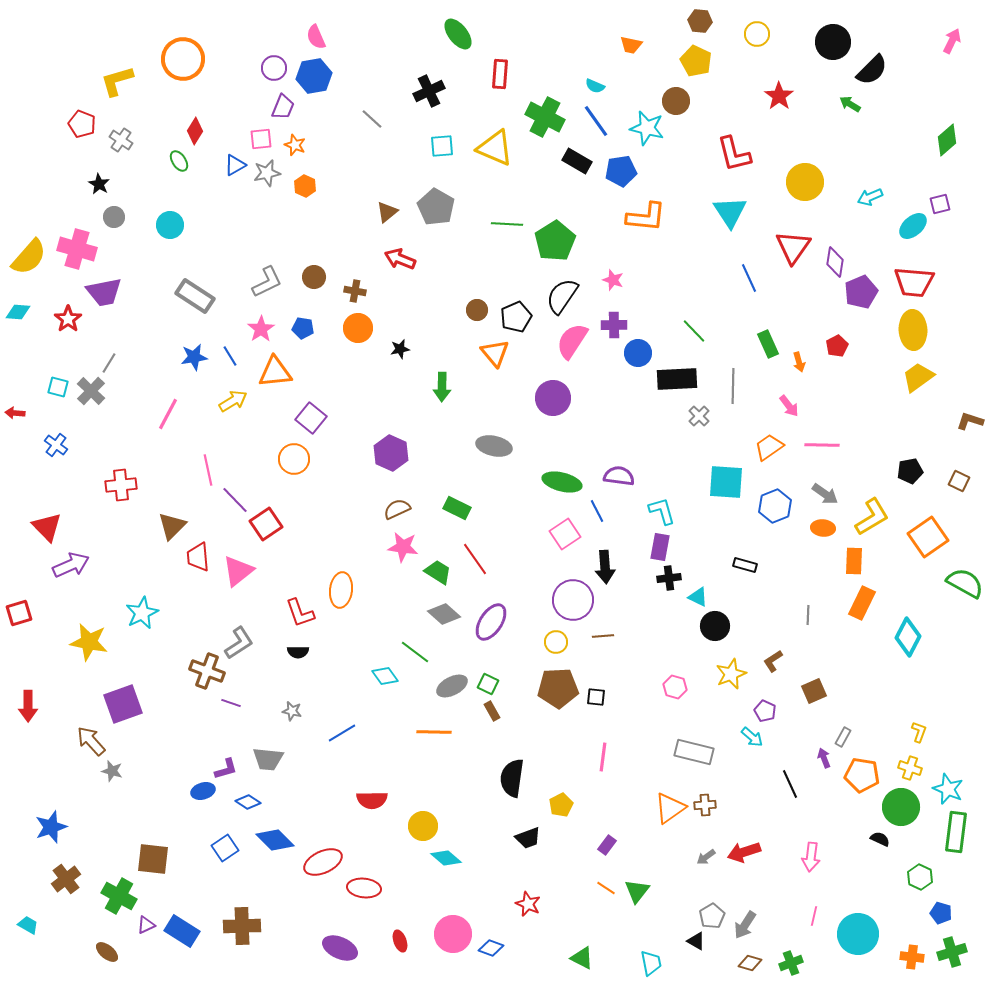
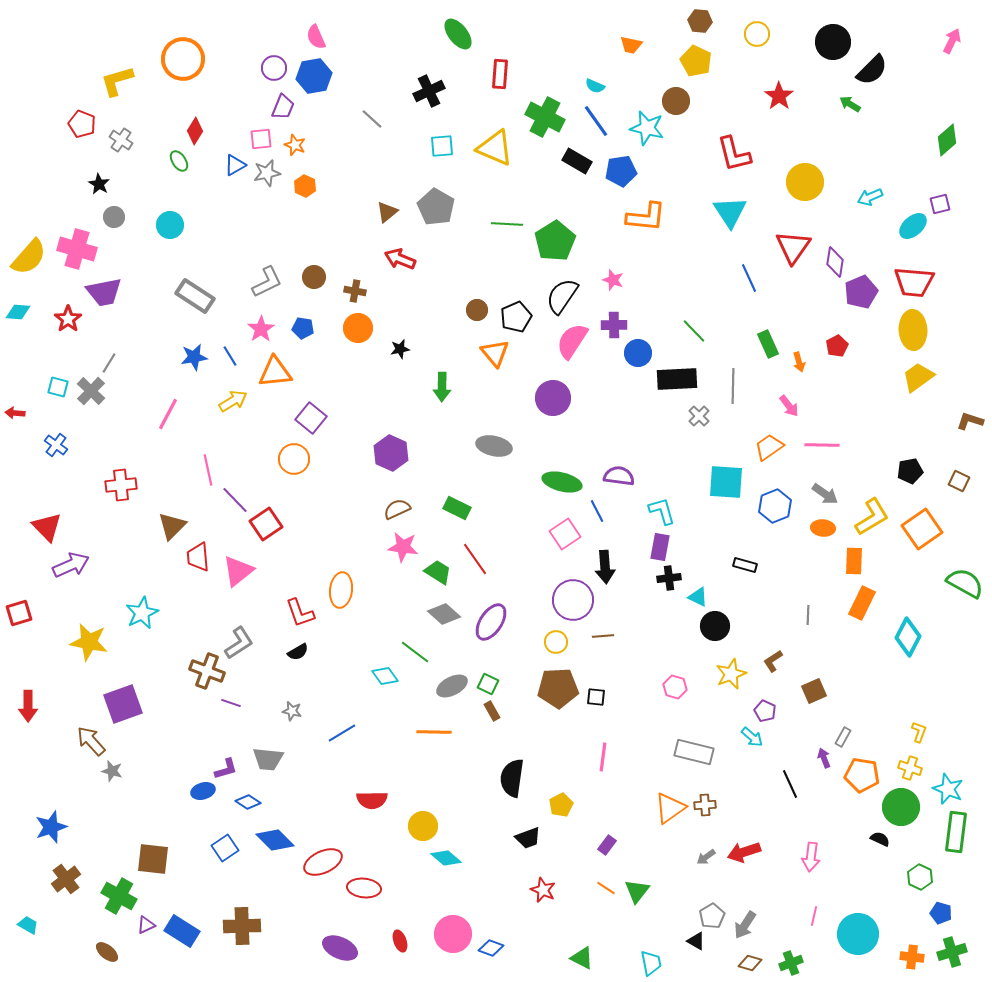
orange square at (928, 537): moved 6 px left, 8 px up
black semicircle at (298, 652): rotated 30 degrees counterclockwise
red star at (528, 904): moved 15 px right, 14 px up
